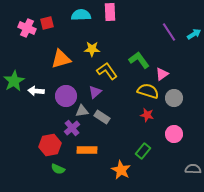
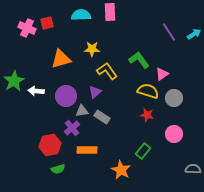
green semicircle: rotated 40 degrees counterclockwise
